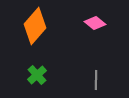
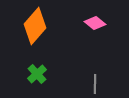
green cross: moved 1 px up
gray line: moved 1 px left, 4 px down
